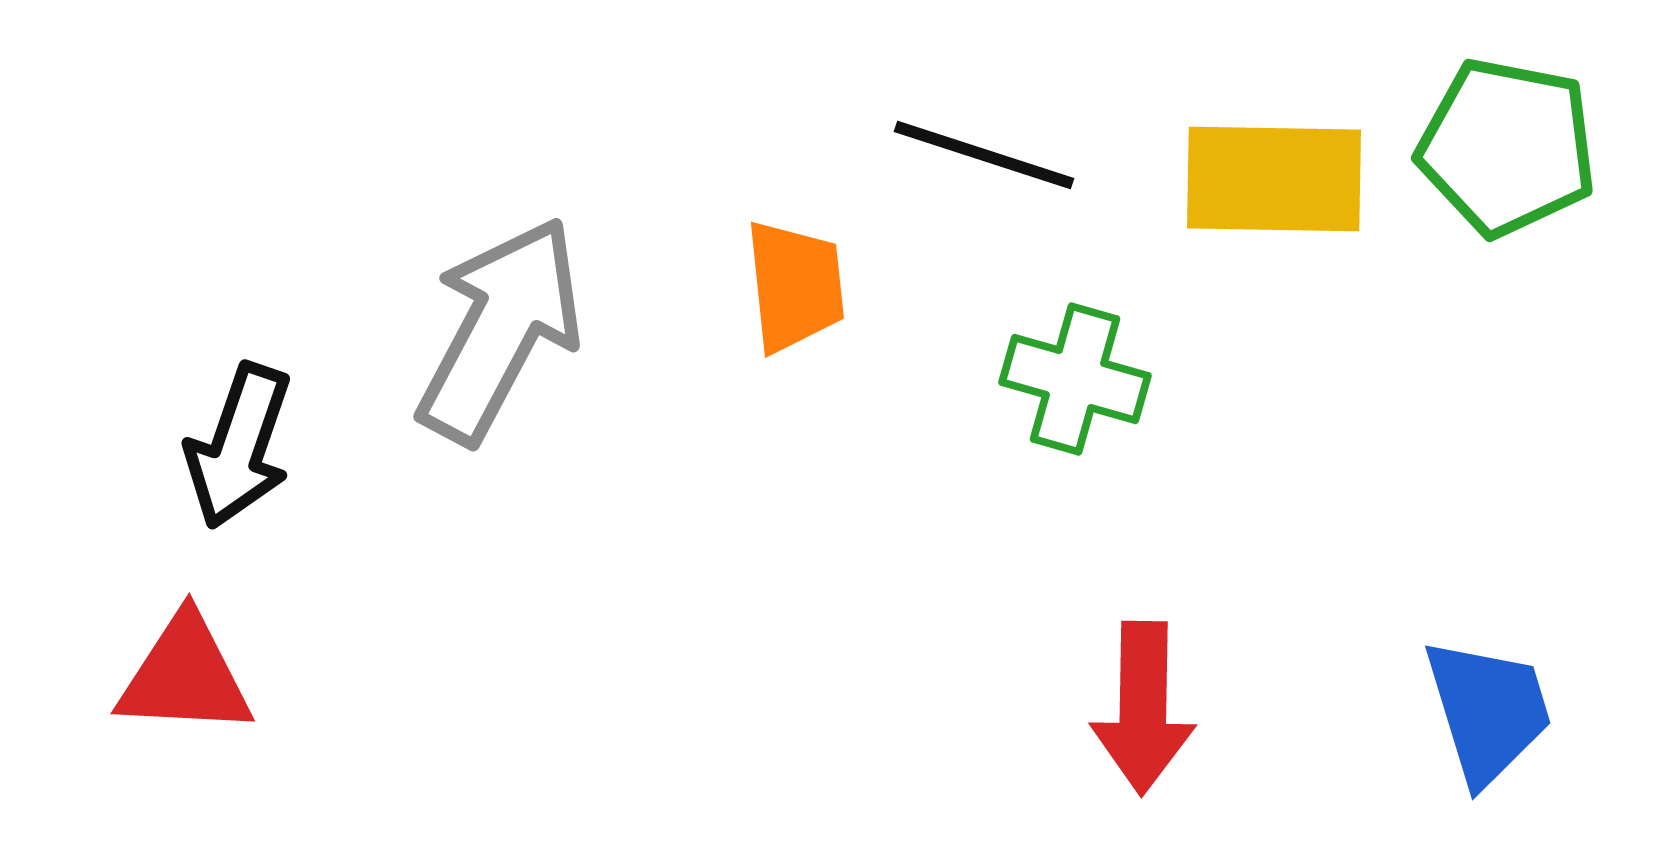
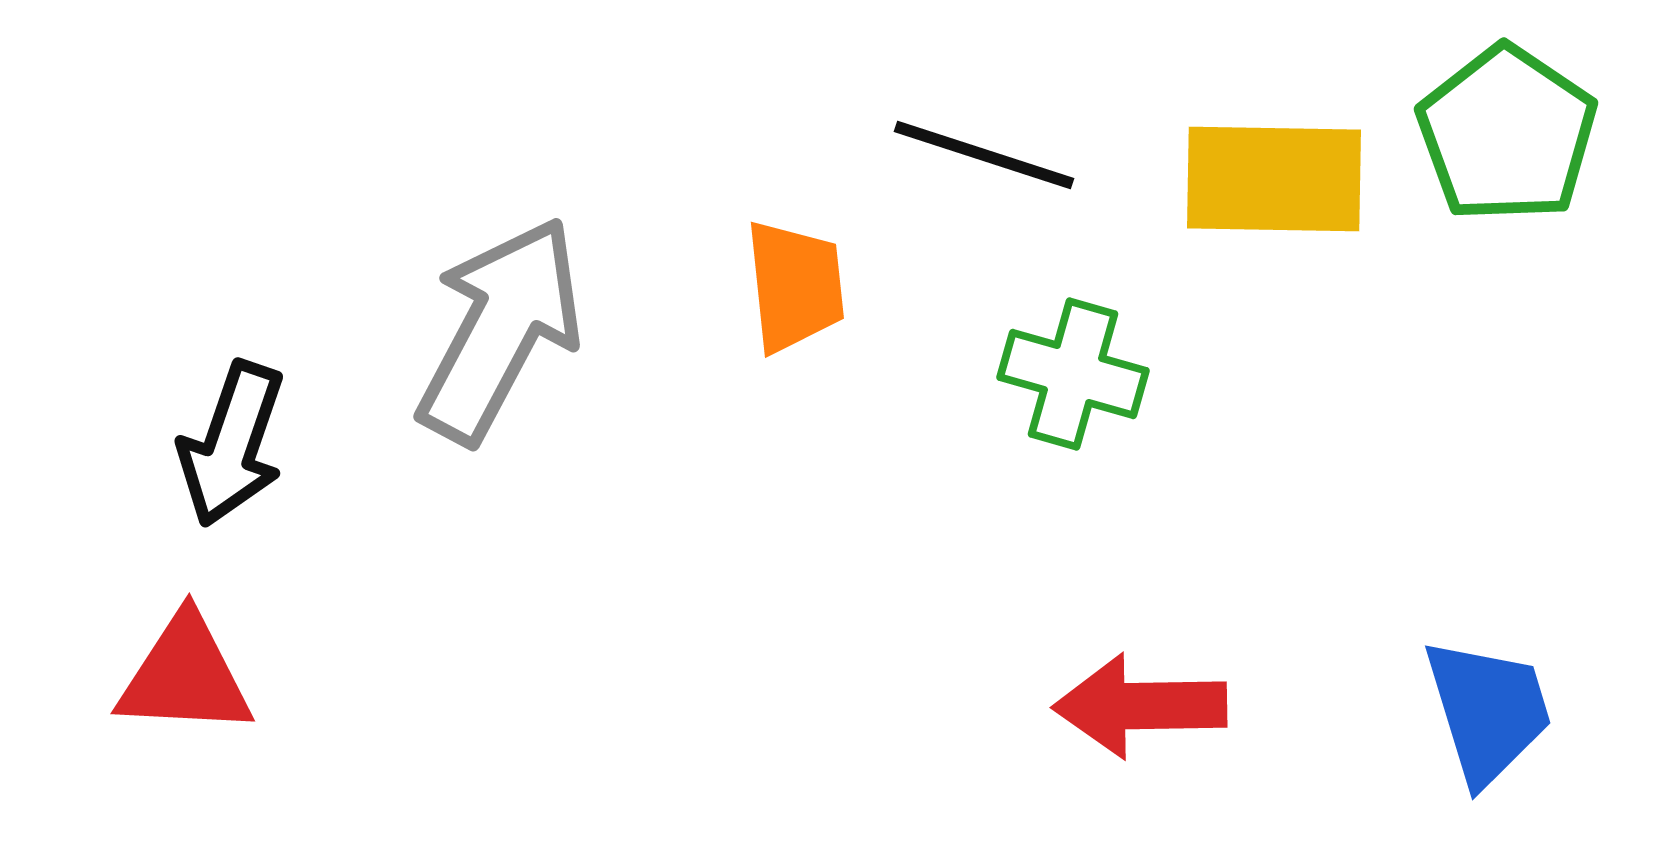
green pentagon: moved 13 px up; rotated 23 degrees clockwise
green cross: moved 2 px left, 5 px up
black arrow: moved 7 px left, 2 px up
red arrow: moved 3 px left, 2 px up; rotated 88 degrees clockwise
